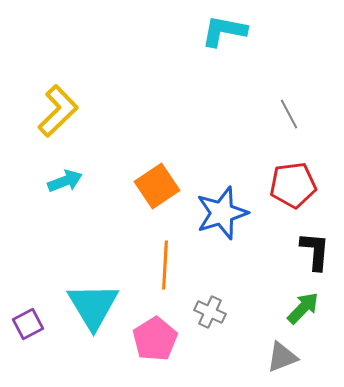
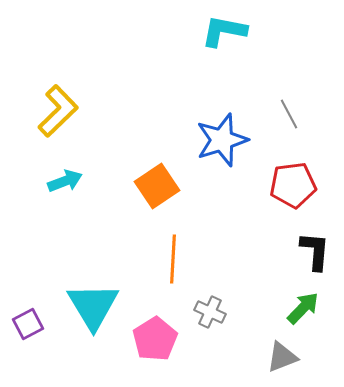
blue star: moved 73 px up
orange line: moved 8 px right, 6 px up
